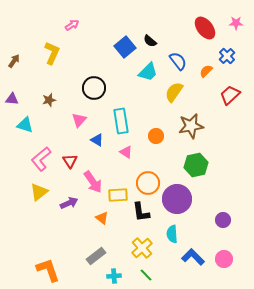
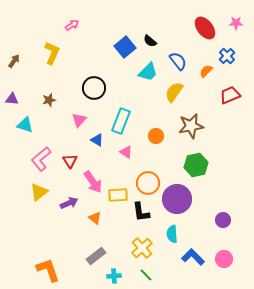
red trapezoid at (230, 95): rotated 20 degrees clockwise
cyan rectangle at (121, 121): rotated 30 degrees clockwise
orange triangle at (102, 218): moved 7 px left
